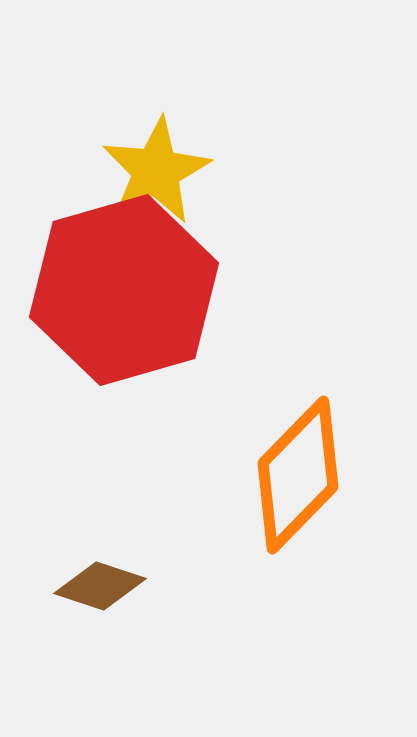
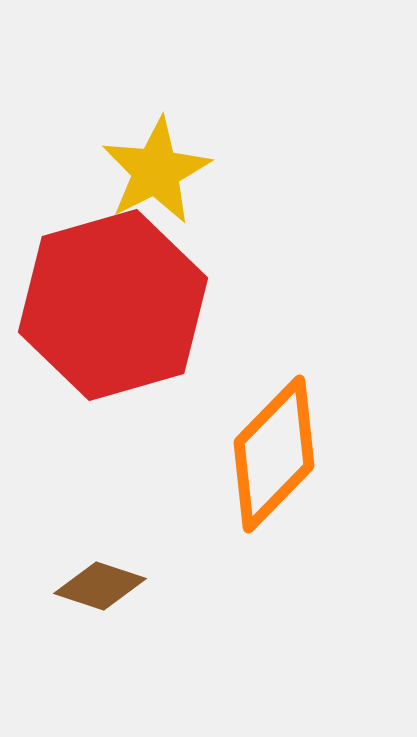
red hexagon: moved 11 px left, 15 px down
orange diamond: moved 24 px left, 21 px up
